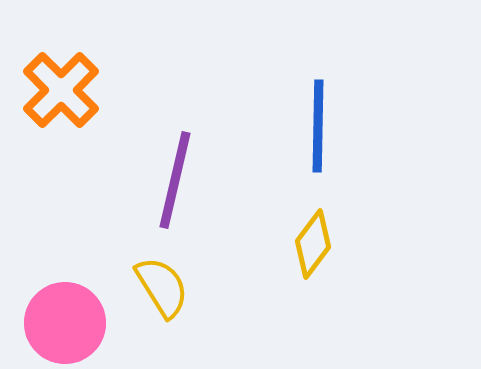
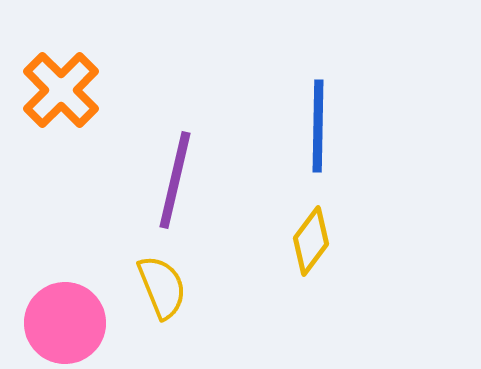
yellow diamond: moved 2 px left, 3 px up
yellow semicircle: rotated 10 degrees clockwise
